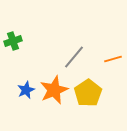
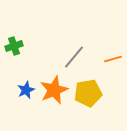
green cross: moved 1 px right, 5 px down
yellow pentagon: rotated 24 degrees clockwise
